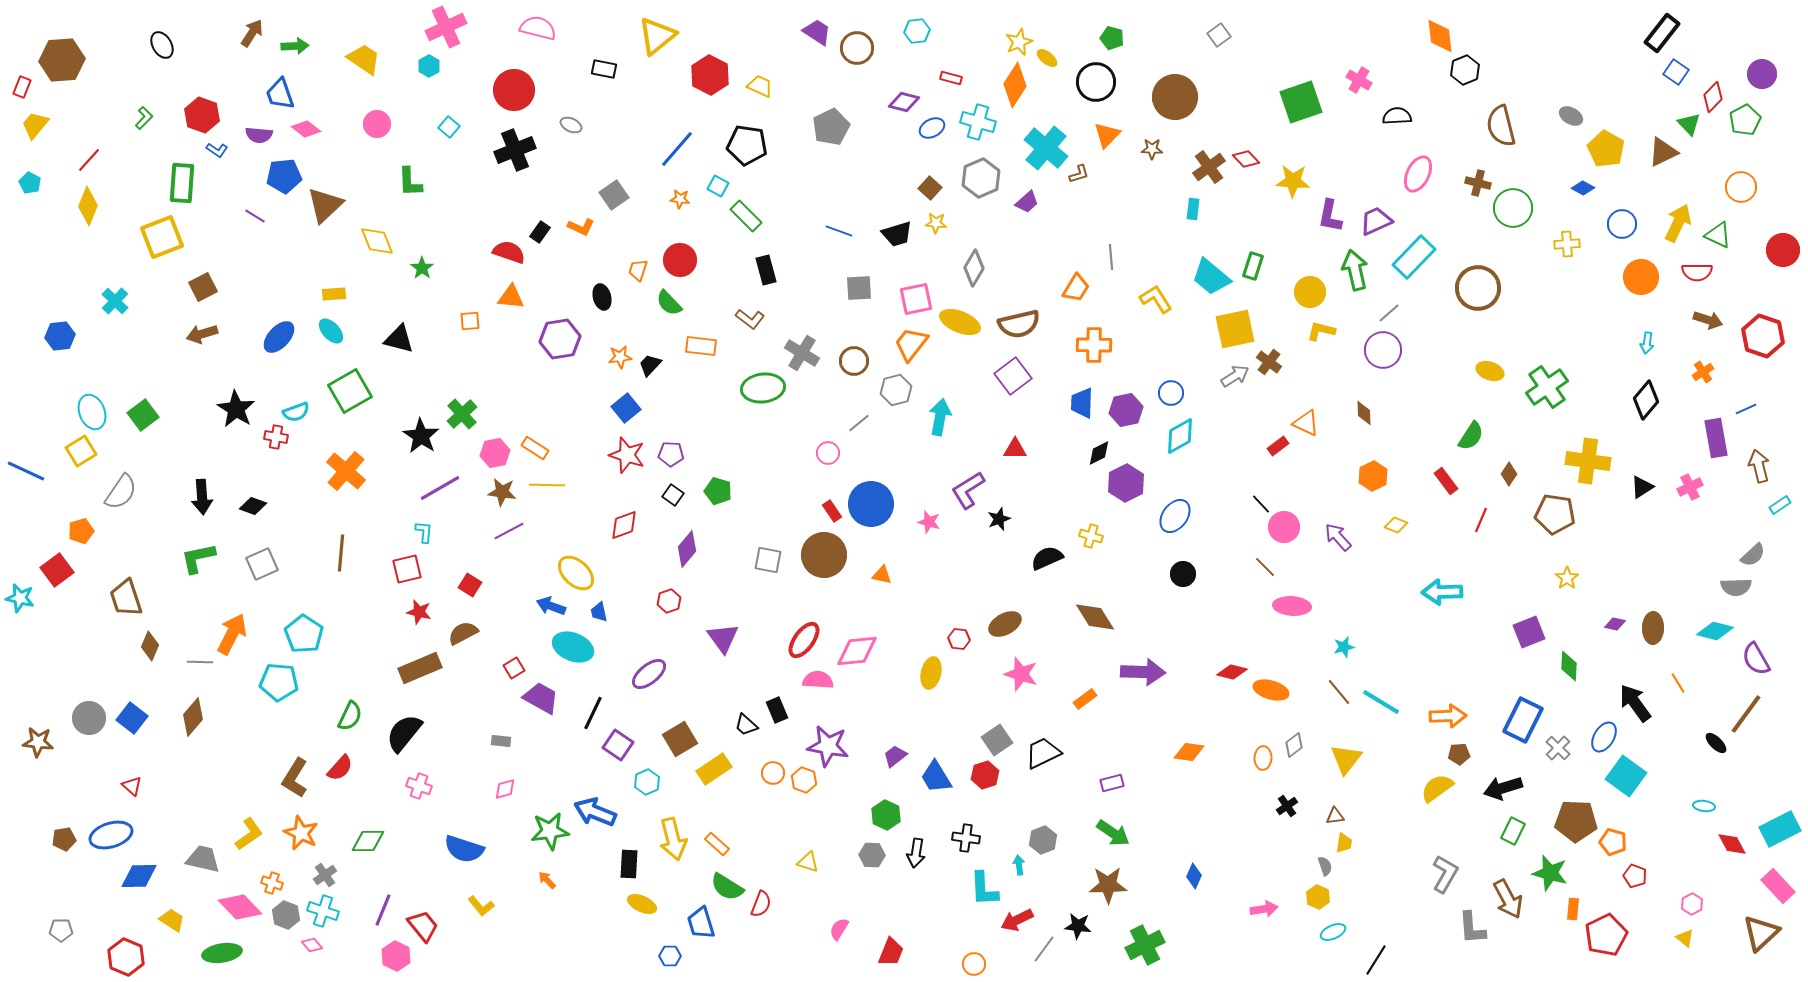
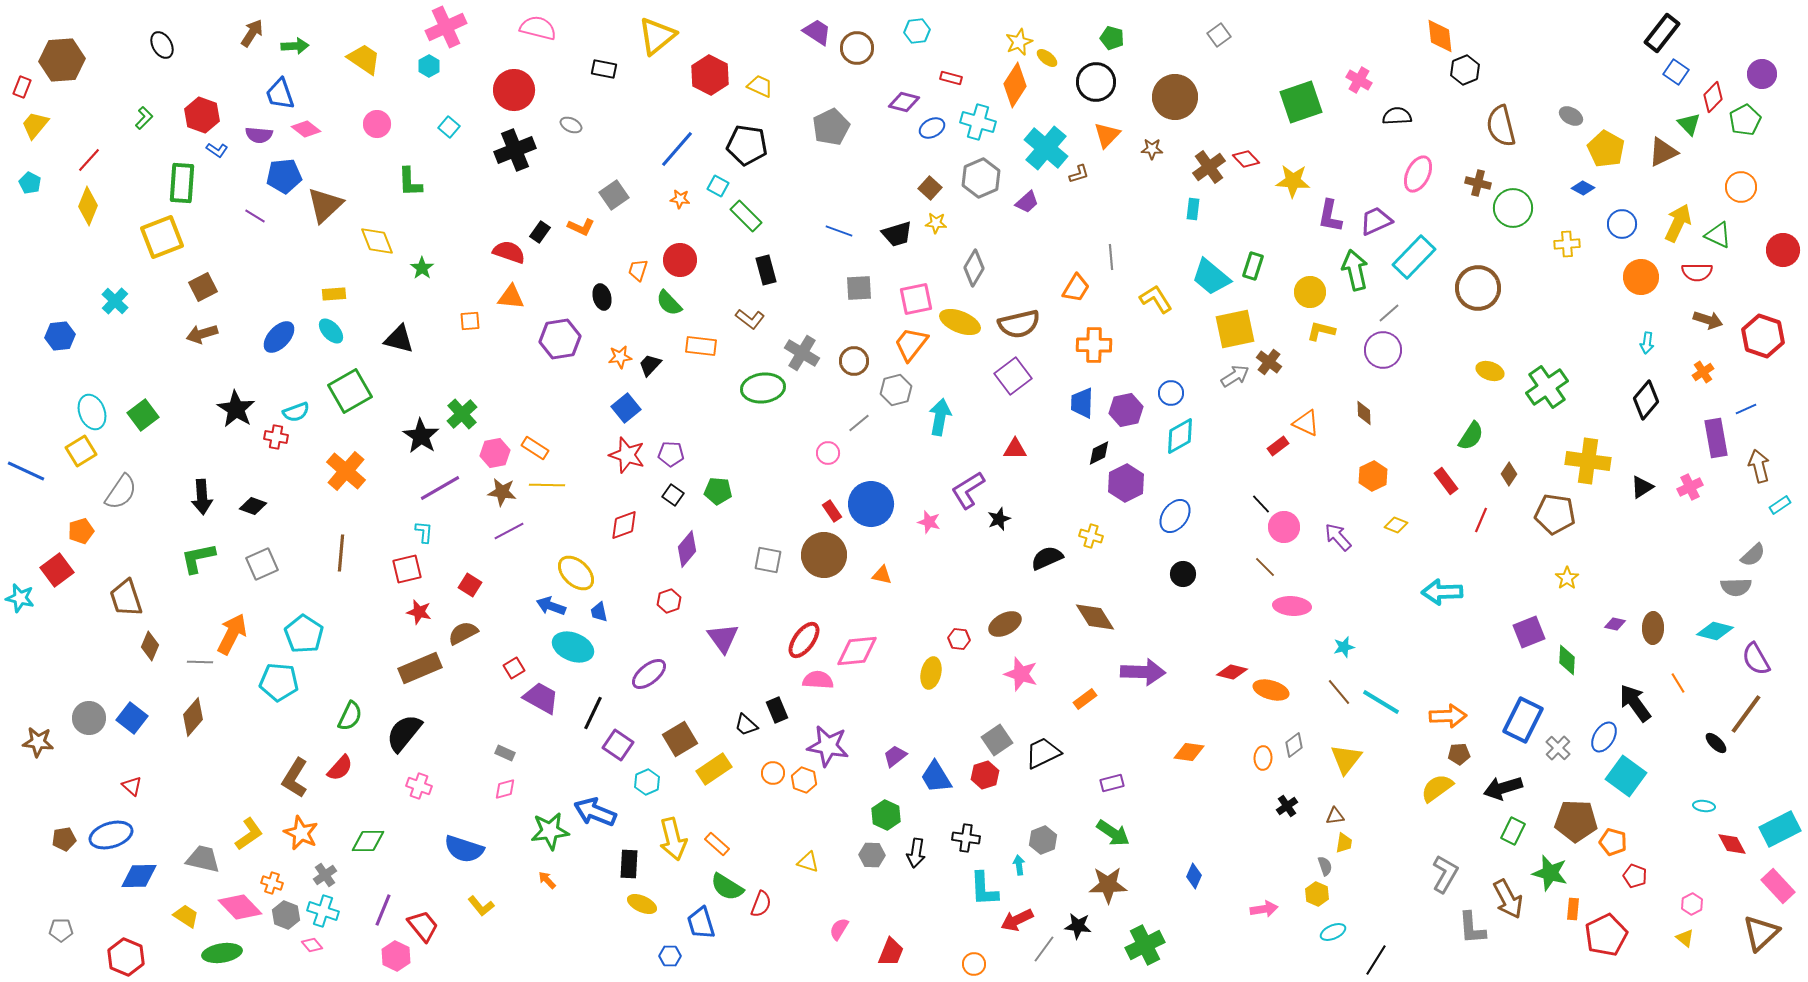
green pentagon at (718, 491): rotated 12 degrees counterclockwise
green diamond at (1569, 666): moved 2 px left, 6 px up
gray rectangle at (501, 741): moved 4 px right, 12 px down; rotated 18 degrees clockwise
yellow hexagon at (1318, 897): moved 1 px left, 3 px up
yellow trapezoid at (172, 920): moved 14 px right, 4 px up
